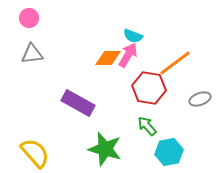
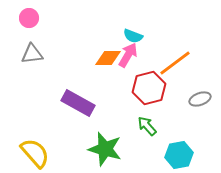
red hexagon: rotated 24 degrees counterclockwise
cyan hexagon: moved 10 px right, 3 px down
